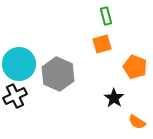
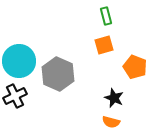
orange square: moved 2 px right, 1 px down
cyan circle: moved 3 px up
black star: rotated 12 degrees counterclockwise
orange semicircle: moved 26 px left; rotated 18 degrees counterclockwise
